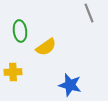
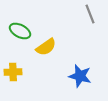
gray line: moved 1 px right, 1 px down
green ellipse: rotated 55 degrees counterclockwise
blue star: moved 10 px right, 9 px up
